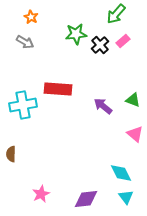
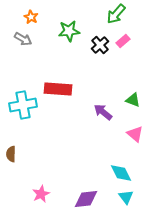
green star: moved 7 px left, 3 px up
gray arrow: moved 2 px left, 3 px up
purple arrow: moved 6 px down
